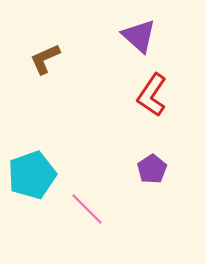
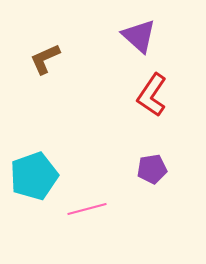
purple pentagon: rotated 24 degrees clockwise
cyan pentagon: moved 2 px right, 1 px down
pink line: rotated 60 degrees counterclockwise
